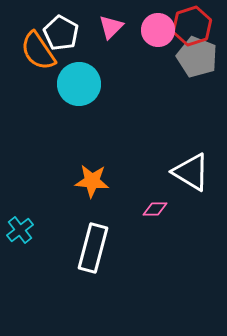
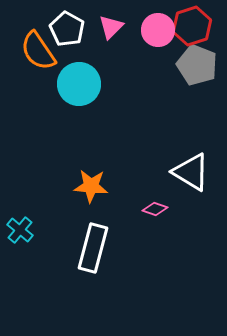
white pentagon: moved 6 px right, 4 px up
gray pentagon: moved 8 px down
orange star: moved 1 px left, 5 px down
pink diamond: rotated 20 degrees clockwise
cyan cross: rotated 12 degrees counterclockwise
